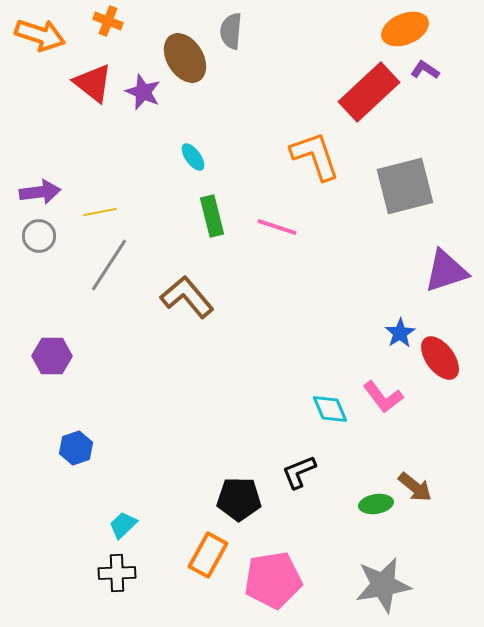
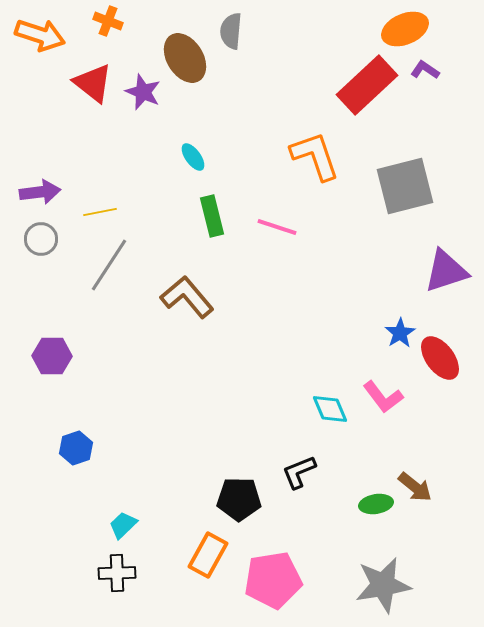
red rectangle: moved 2 px left, 7 px up
gray circle: moved 2 px right, 3 px down
